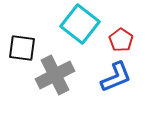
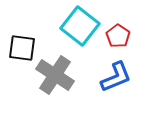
cyan square: moved 2 px down
red pentagon: moved 3 px left, 4 px up
gray cross: rotated 30 degrees counterclockwise
